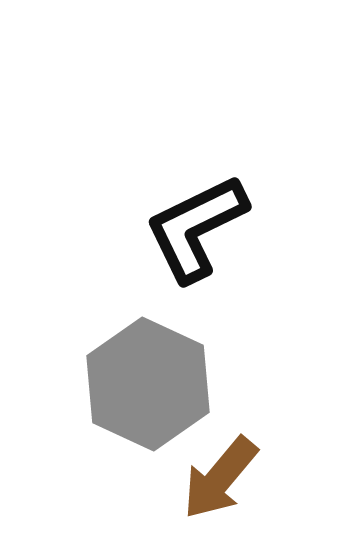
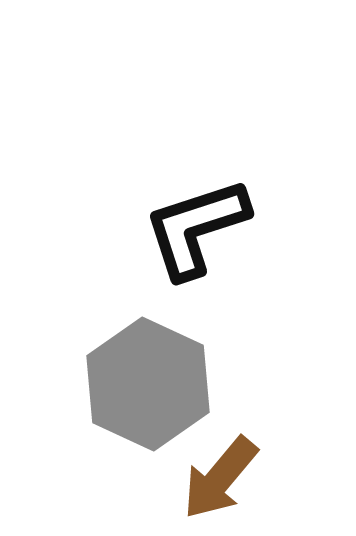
black L-shape: rotated 8 degrees clockwise
